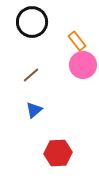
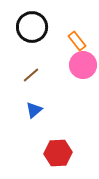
black circle: moved 5 px down
